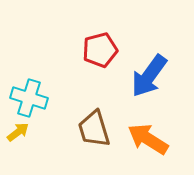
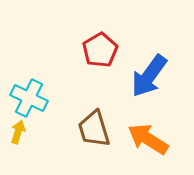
red pentagon: rotated 16 degrees counterclockwise
cyan cross: rotated 9 degrees clockwise
yellow arrow: rotated 35 degrees counterclockwise
